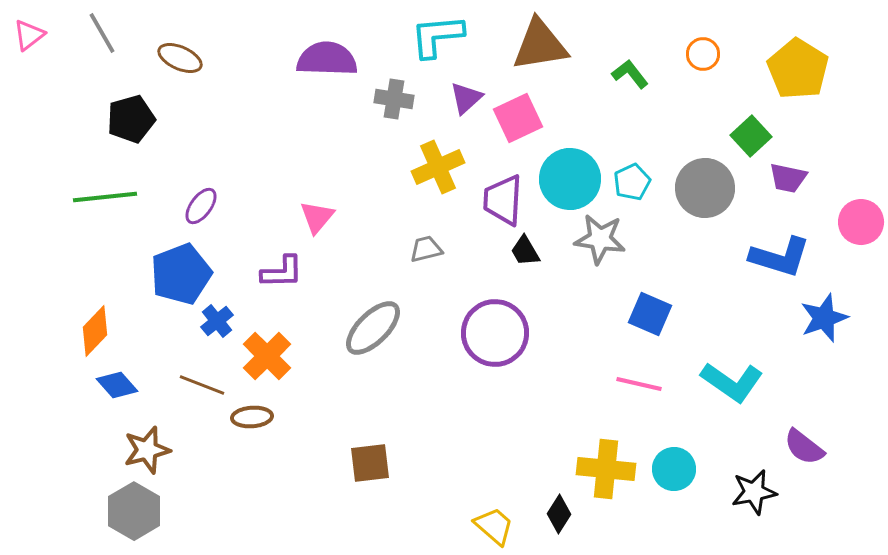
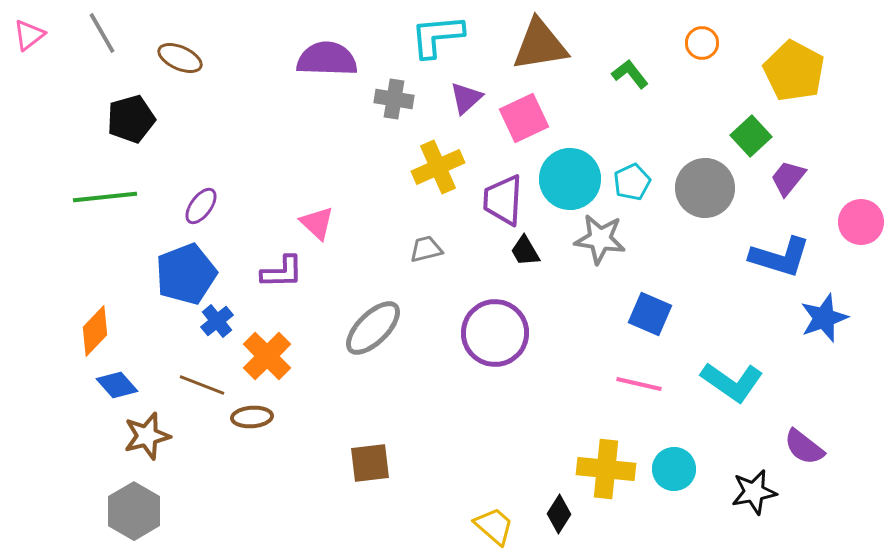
orange circle at (703, 54): moved 1 px left, 11 px up
yellow pentagon at (798, 69): moved 4 px left, 2 px down; rotated 4 degrees counterclockwise
pink square at (518, 118): moved 6 px right
purple trapezoid at (788, 178): rotated 117 degrees clockwise
pink triangle at (317, 217): moved 6 px down; rotated 27 degrees counterclockwise
blue pentagon at (181, 274): moved 5 px right
brown star at (147, 450): moved 14 px up
